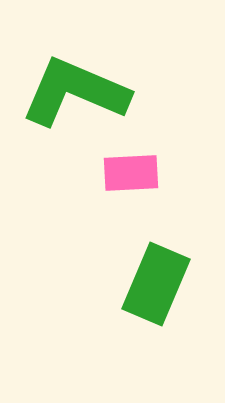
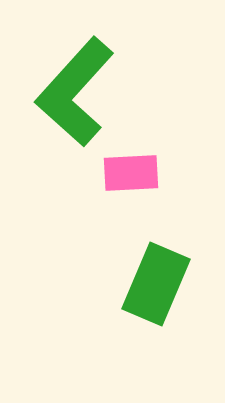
green L-shape: rotated 71 degrees counterclockwise
